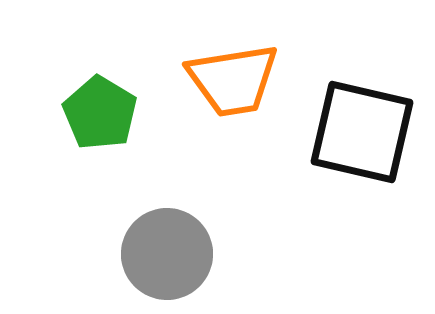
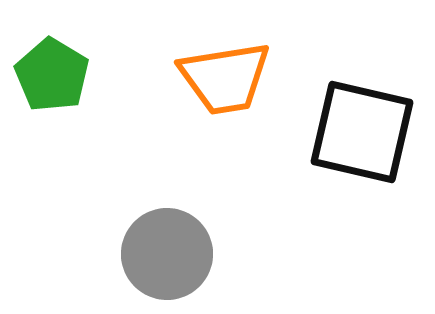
orange trapezoid: moved 8 px left, 2 px up
green pentagon: moved 48 px left, 38 px up
